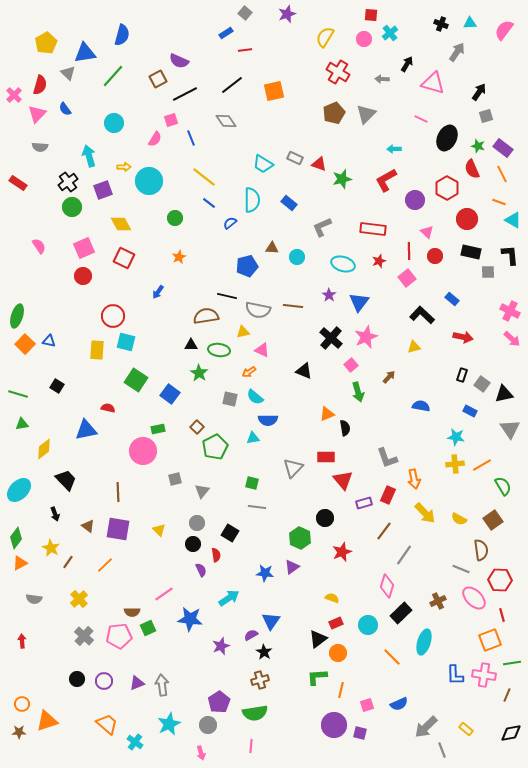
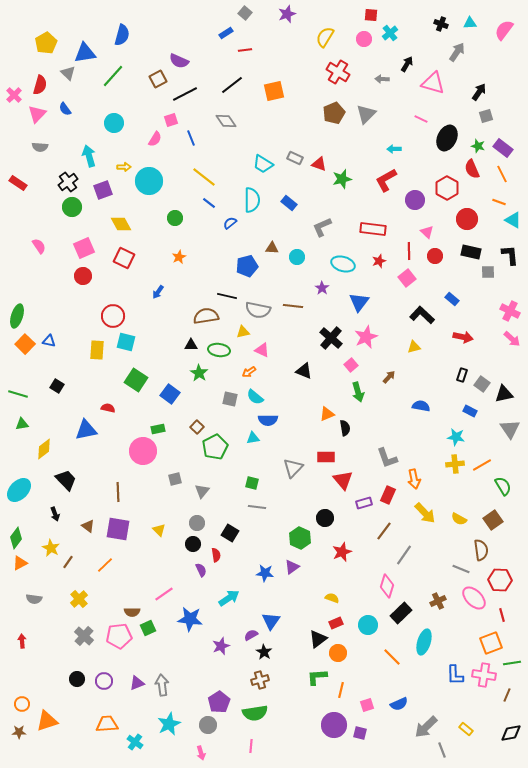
purple star at (329, 295): moved 7 px left, 7 px up
orange square at (490, 640): moved 1 px right, 3 px down
orange trapezoid at (107, 724): rotated 45 degrees counterclockwise
